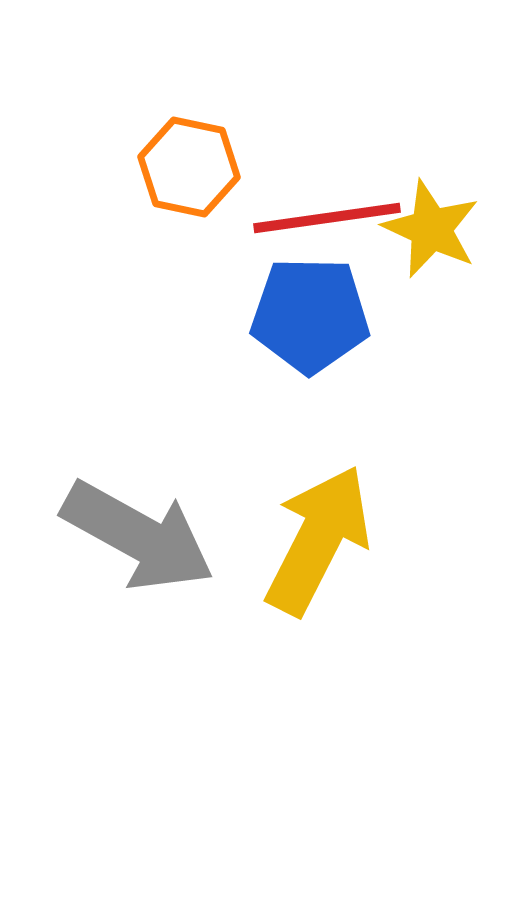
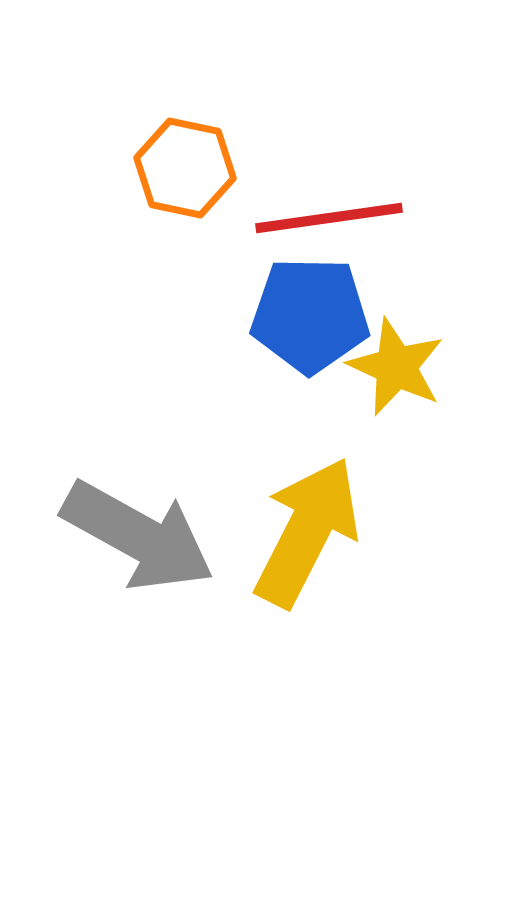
orange hexagon: moved 4 px left, 1 px down
red line: moved 2 px right
yellow star: moved 35 px left, 138 px down
yellow arrow: moved 11 px left, 8 px up
